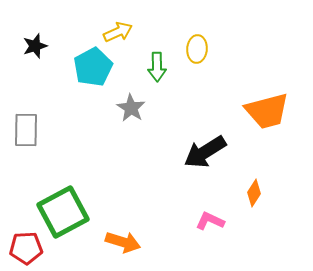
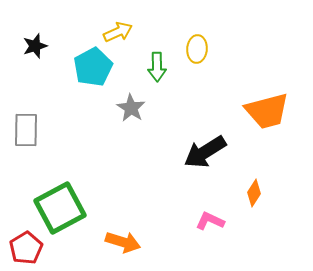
green square: moved 3 px left, 4 px up
red pentagon: rotated 28 degrees counterclockwise
